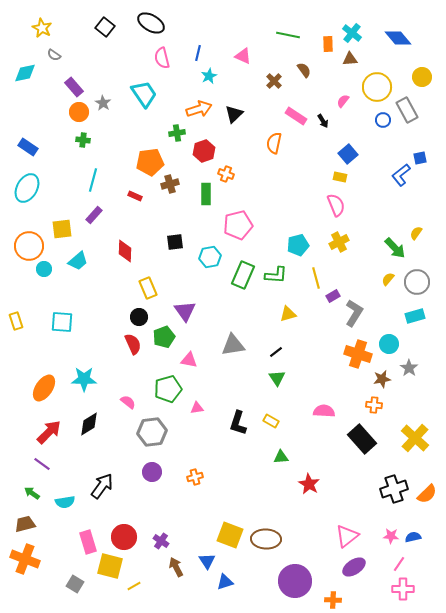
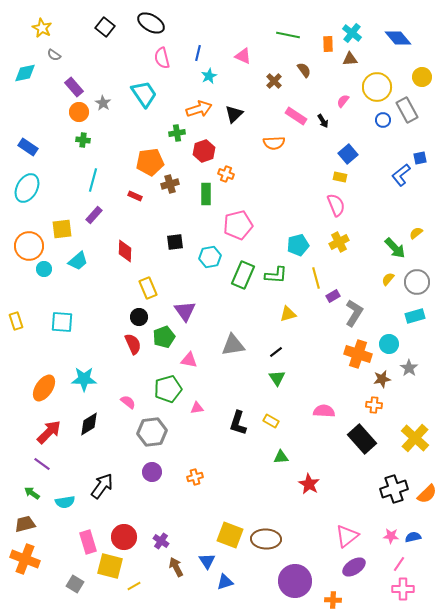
orange semicircle at (274, 143): rotated 105 degrees counterclockwise
yellow semicircle at (416, 233): rotated 16 degrees clockwise
